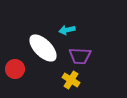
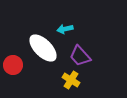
cyan arrow: moved 2 px left, 1 px up
purple trapezoid: rotated 45 degrees clockwise
red circle: moved 2 px left, 4 px up
